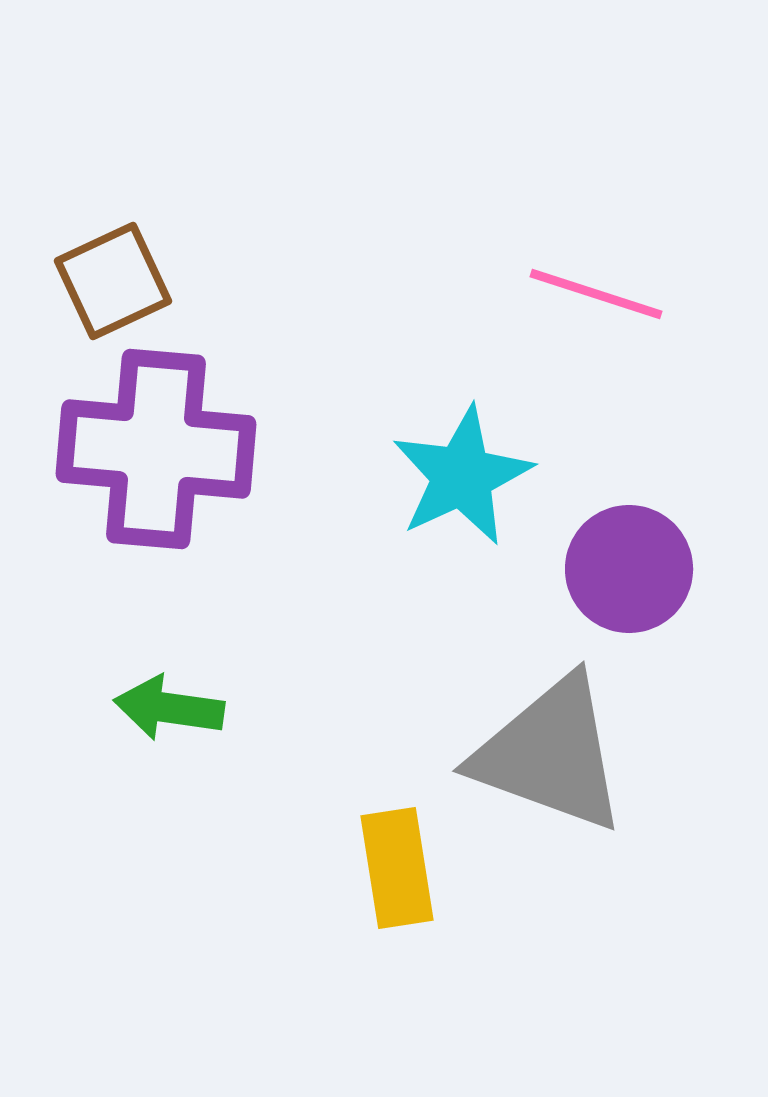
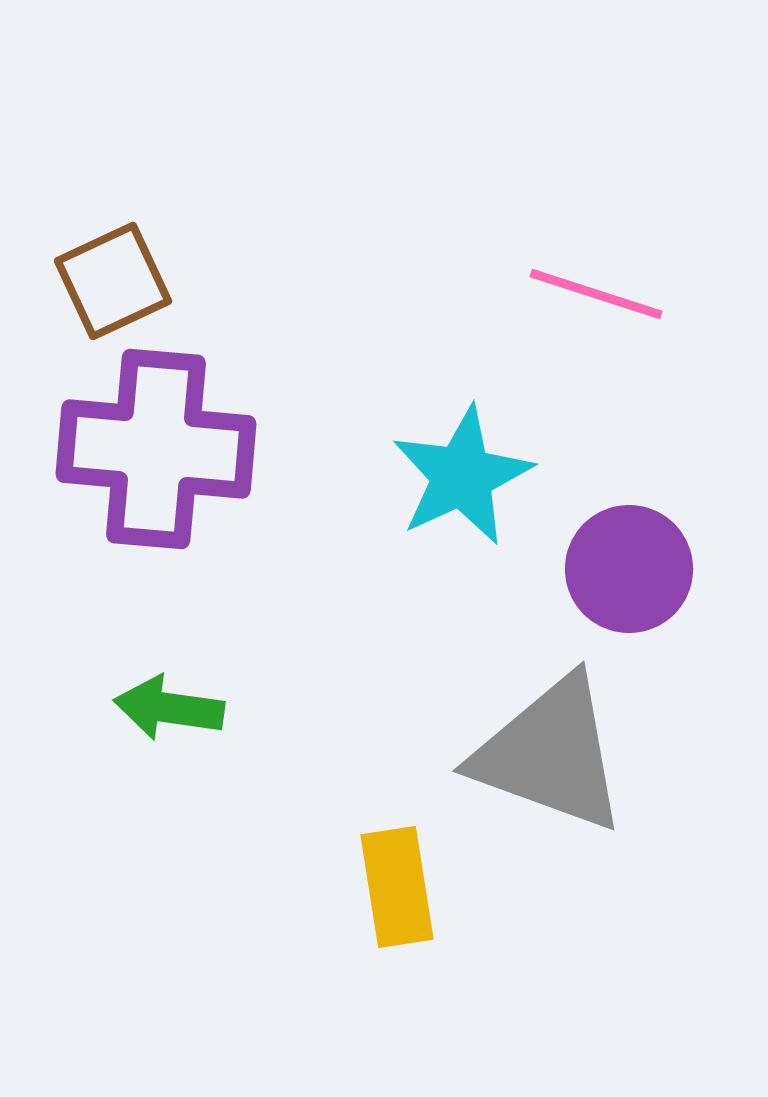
yellow rectangle: moved 19 px down
